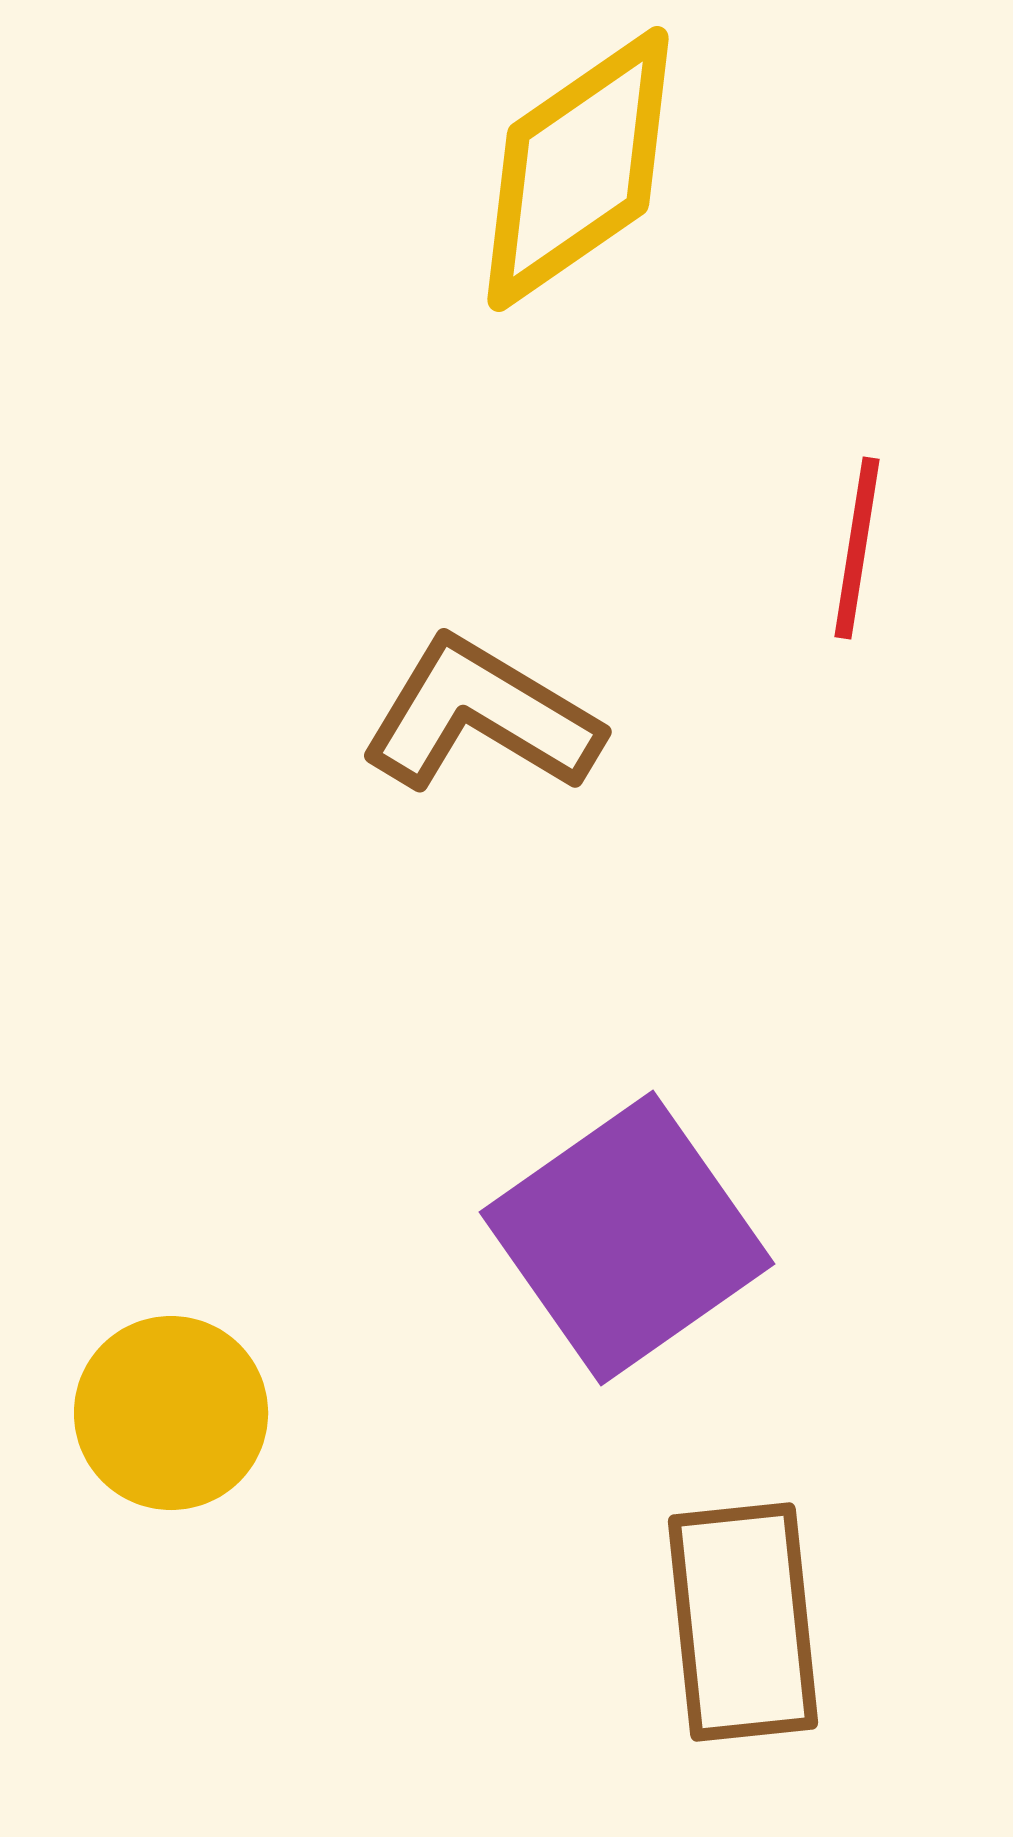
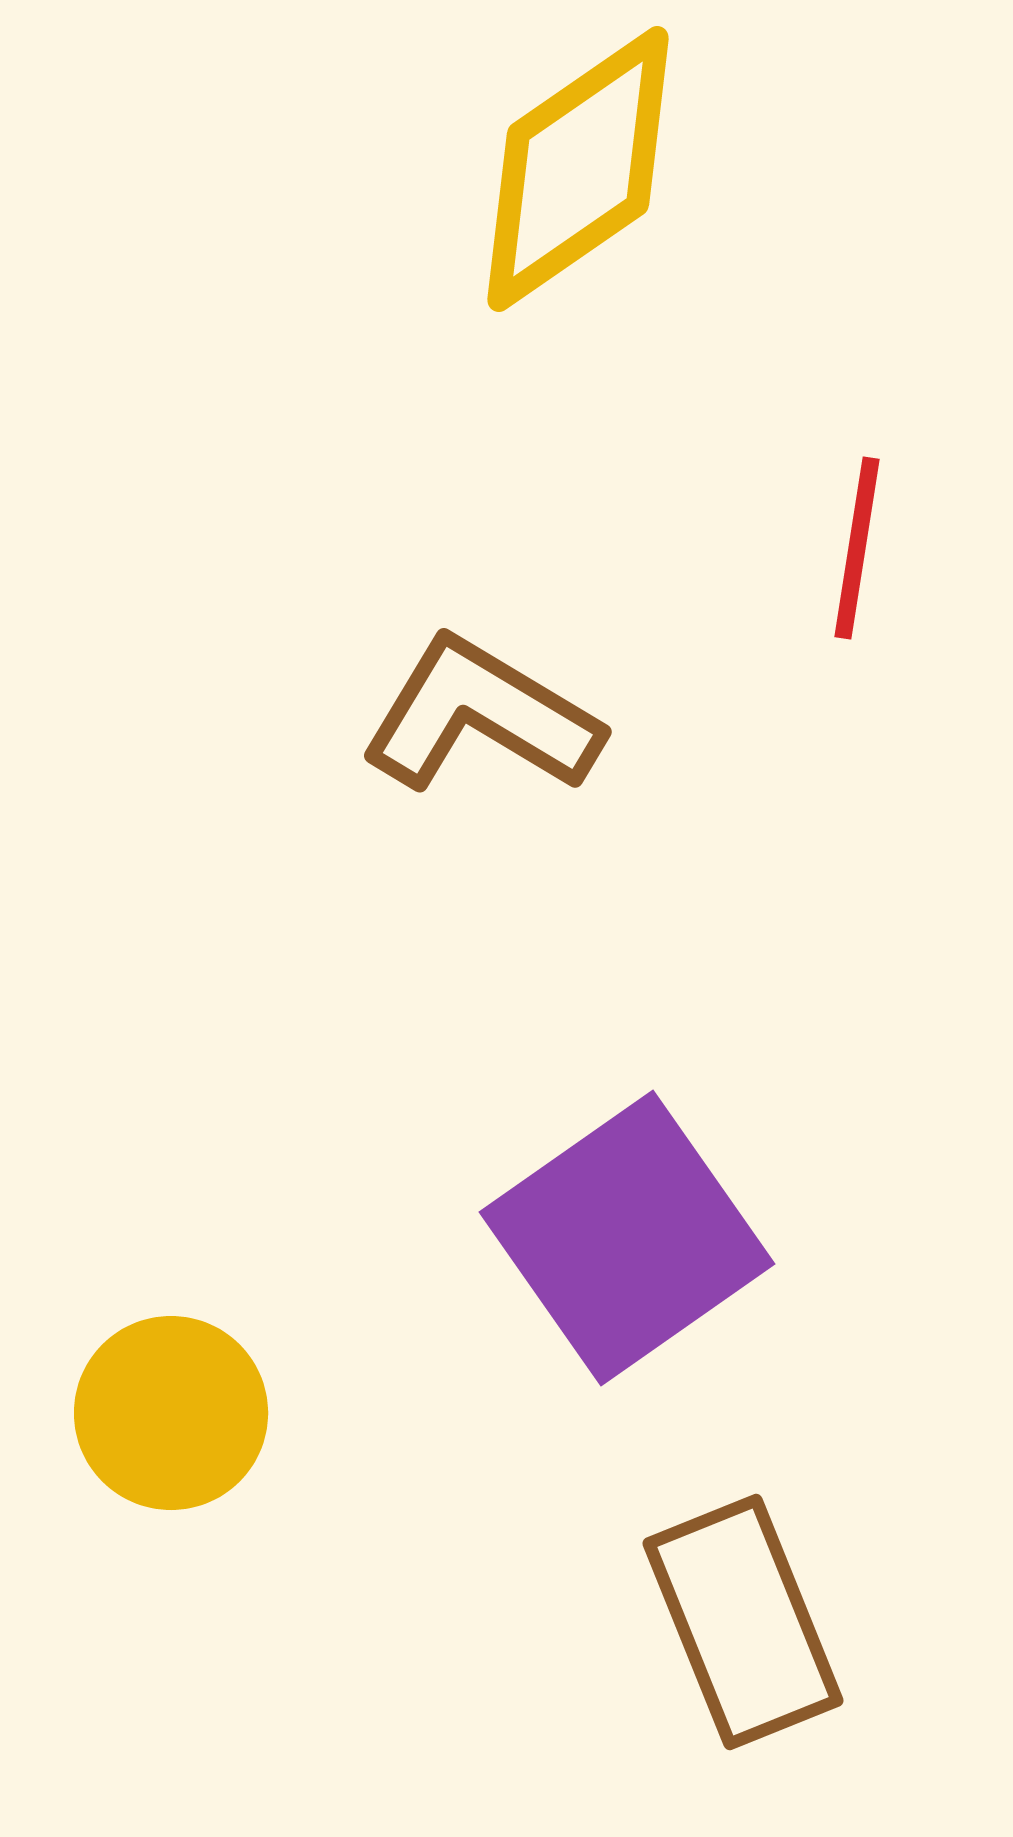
brown rectangle: rotated 16 degrees counterclockwise
